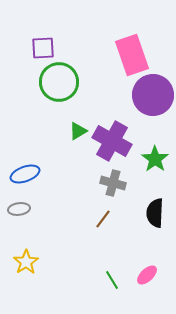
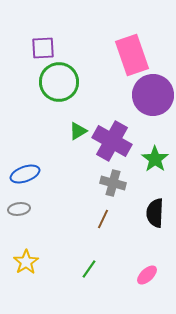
brown line: rotated 12 degrees counterclockwise
green line: moved 23 px left, 11 px up; rotated 66 degrees clockwise
